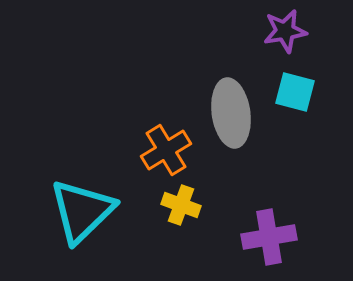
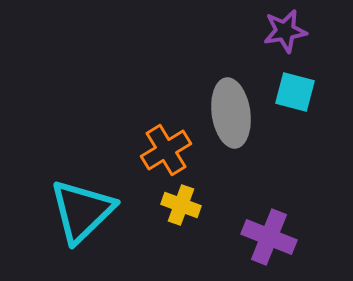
purple cross: rotated 32 degrees clockwise
